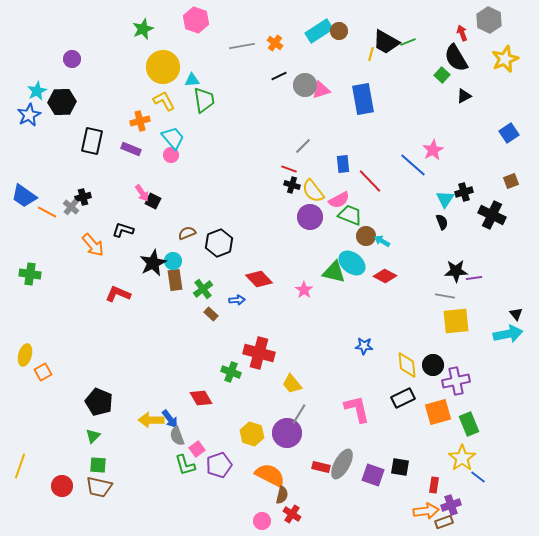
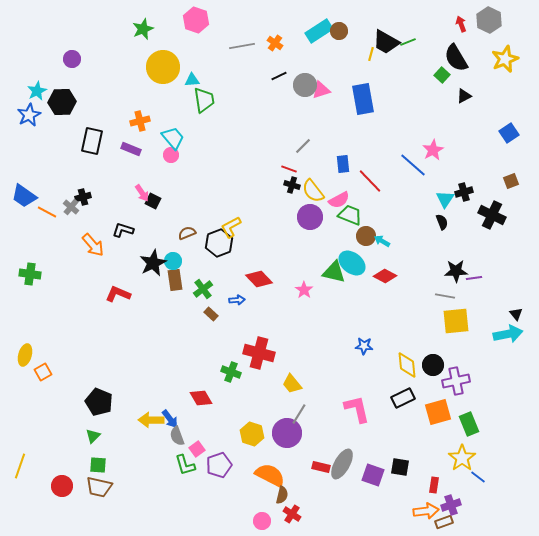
red arrow at (462, 33): moved 1 px left, 9 px up
yellow L-shape at (164, 101): moved 67 px right, 126 px down; rotated 90 degrees counterclockwise
